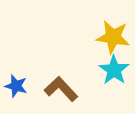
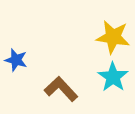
cyan star: moved 1 px left, 7 px down
blue star: moved 26 px up
